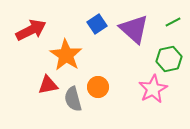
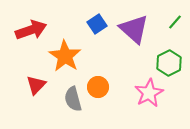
green line: moved 2 px right; rotated 21 degrees counterclockwise
red arrow: rotated 8 degrees clockwise
orange star: moved 1 px left, 1 px down
green hexagon: moved 4 px down; rotated 15 degrees counterclockwise
red triangle: moved 12 px left; rotated 35 degrees counterclockwise
pink star: moved 4 px left, 4 px down
